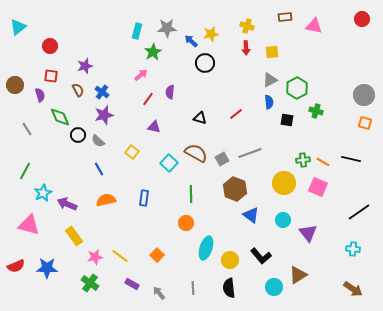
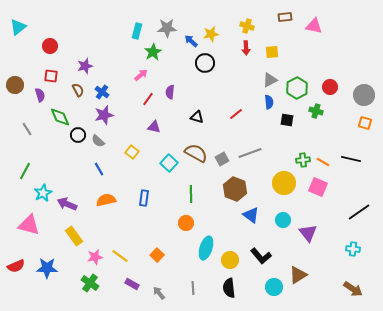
red circle at (362, 19): moved 32 px left, 68 px down
black triangle at (200, 118): moved 3 px left, 1 px up
